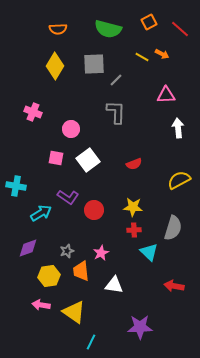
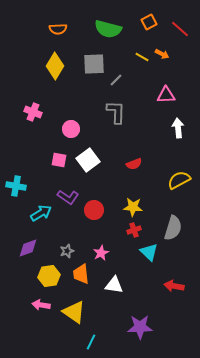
pink square: moved 3 px right, 2 px down
red cross: rotated 16 degrees counterclockwise
orange trapezoid: moved 3 px down
